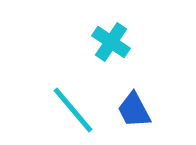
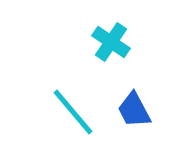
cyan line: moved 2 px down
